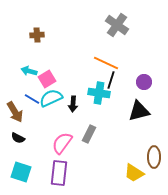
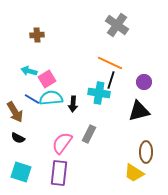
orange line: moved 4 px right
cyan semicircle: rotated 20 degrees clockwise
brown ellipse: moved 8 px left, 5 px up
